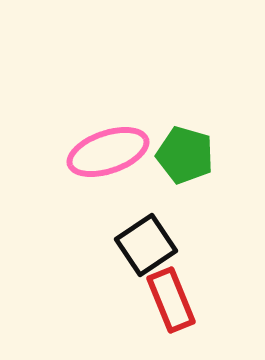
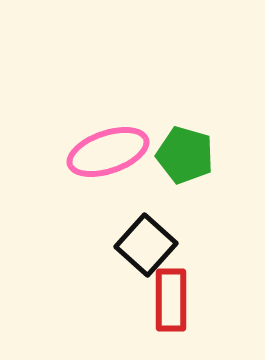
black square: rotated 14 degrees counterclockwise
red rectangle: rotated 22 degrees clockwise
